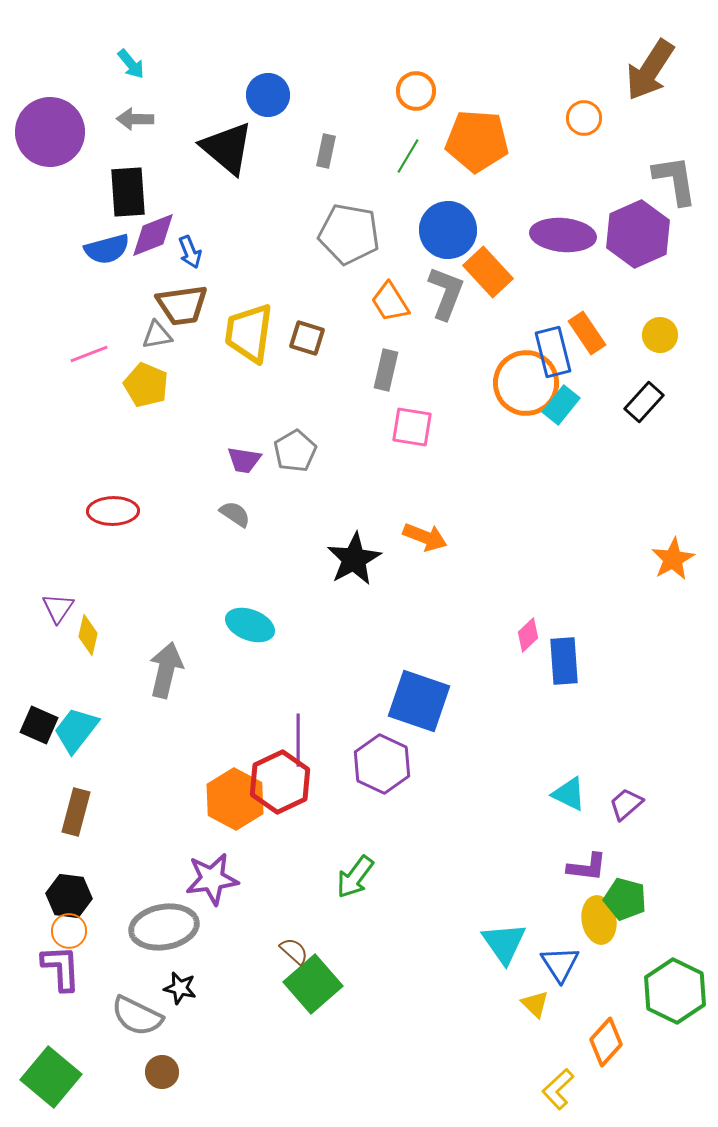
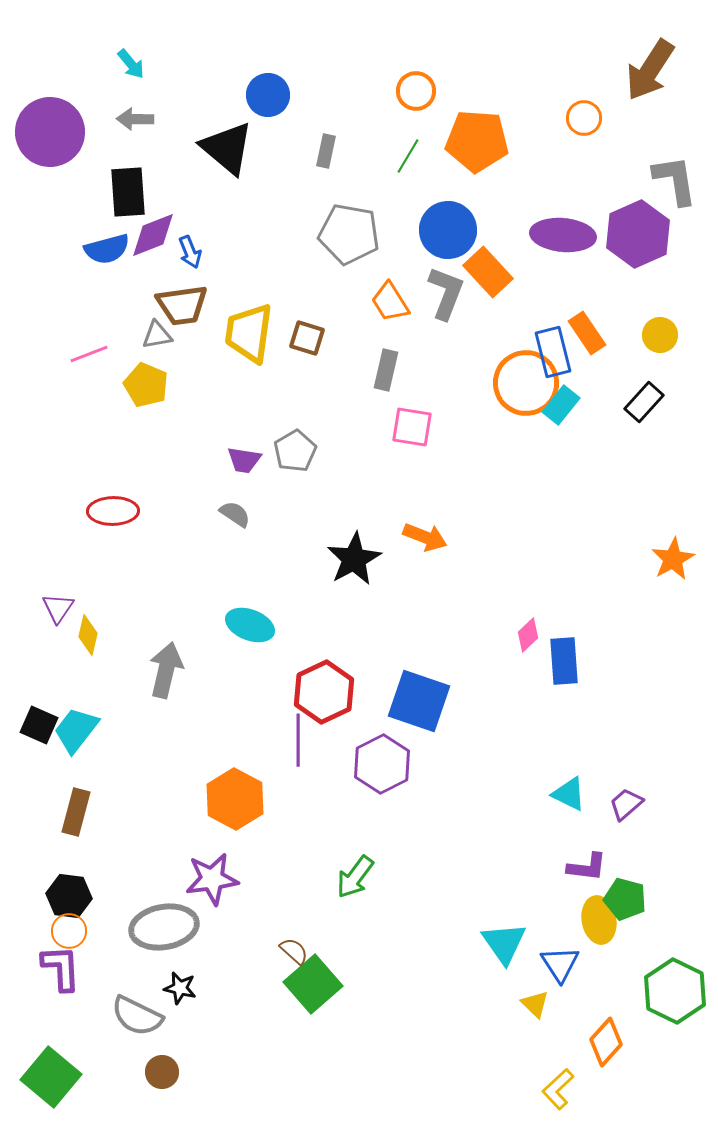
purple hexagon at (382, 764): rotated 8 degrees clockwise
red hexagon at (280, 782): moved 44 px right, 90 px up
